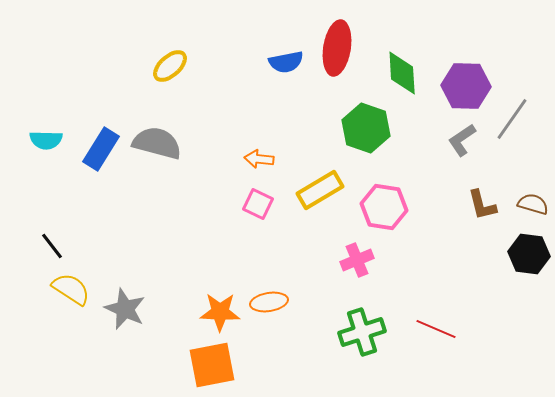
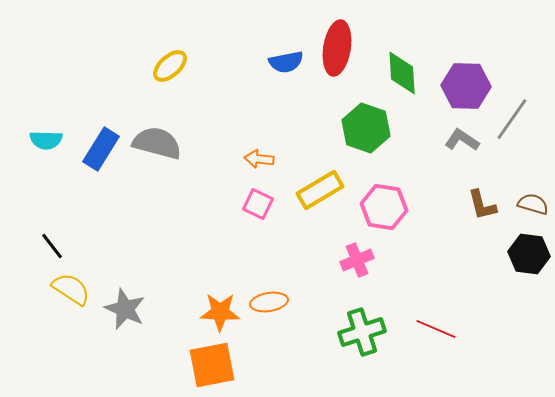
gray L-shape: rotated 68 degrees clockwise
